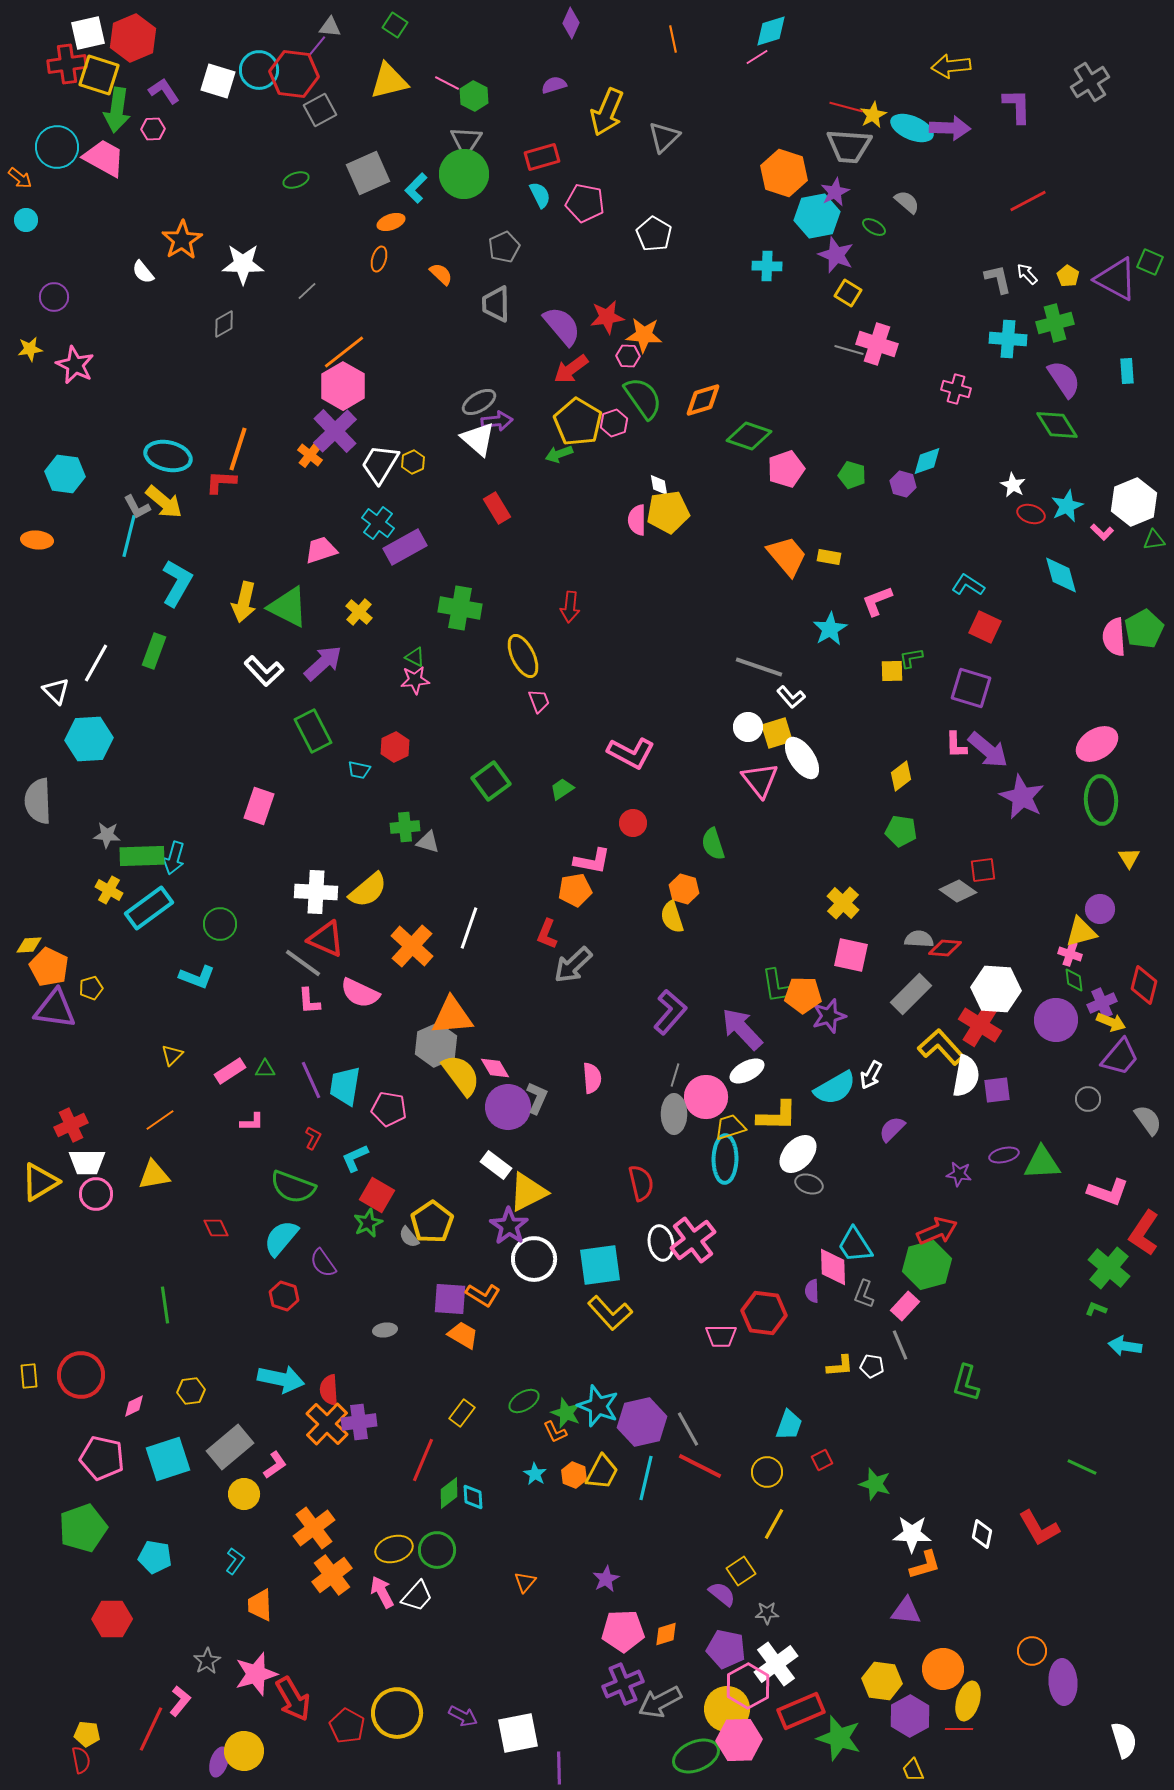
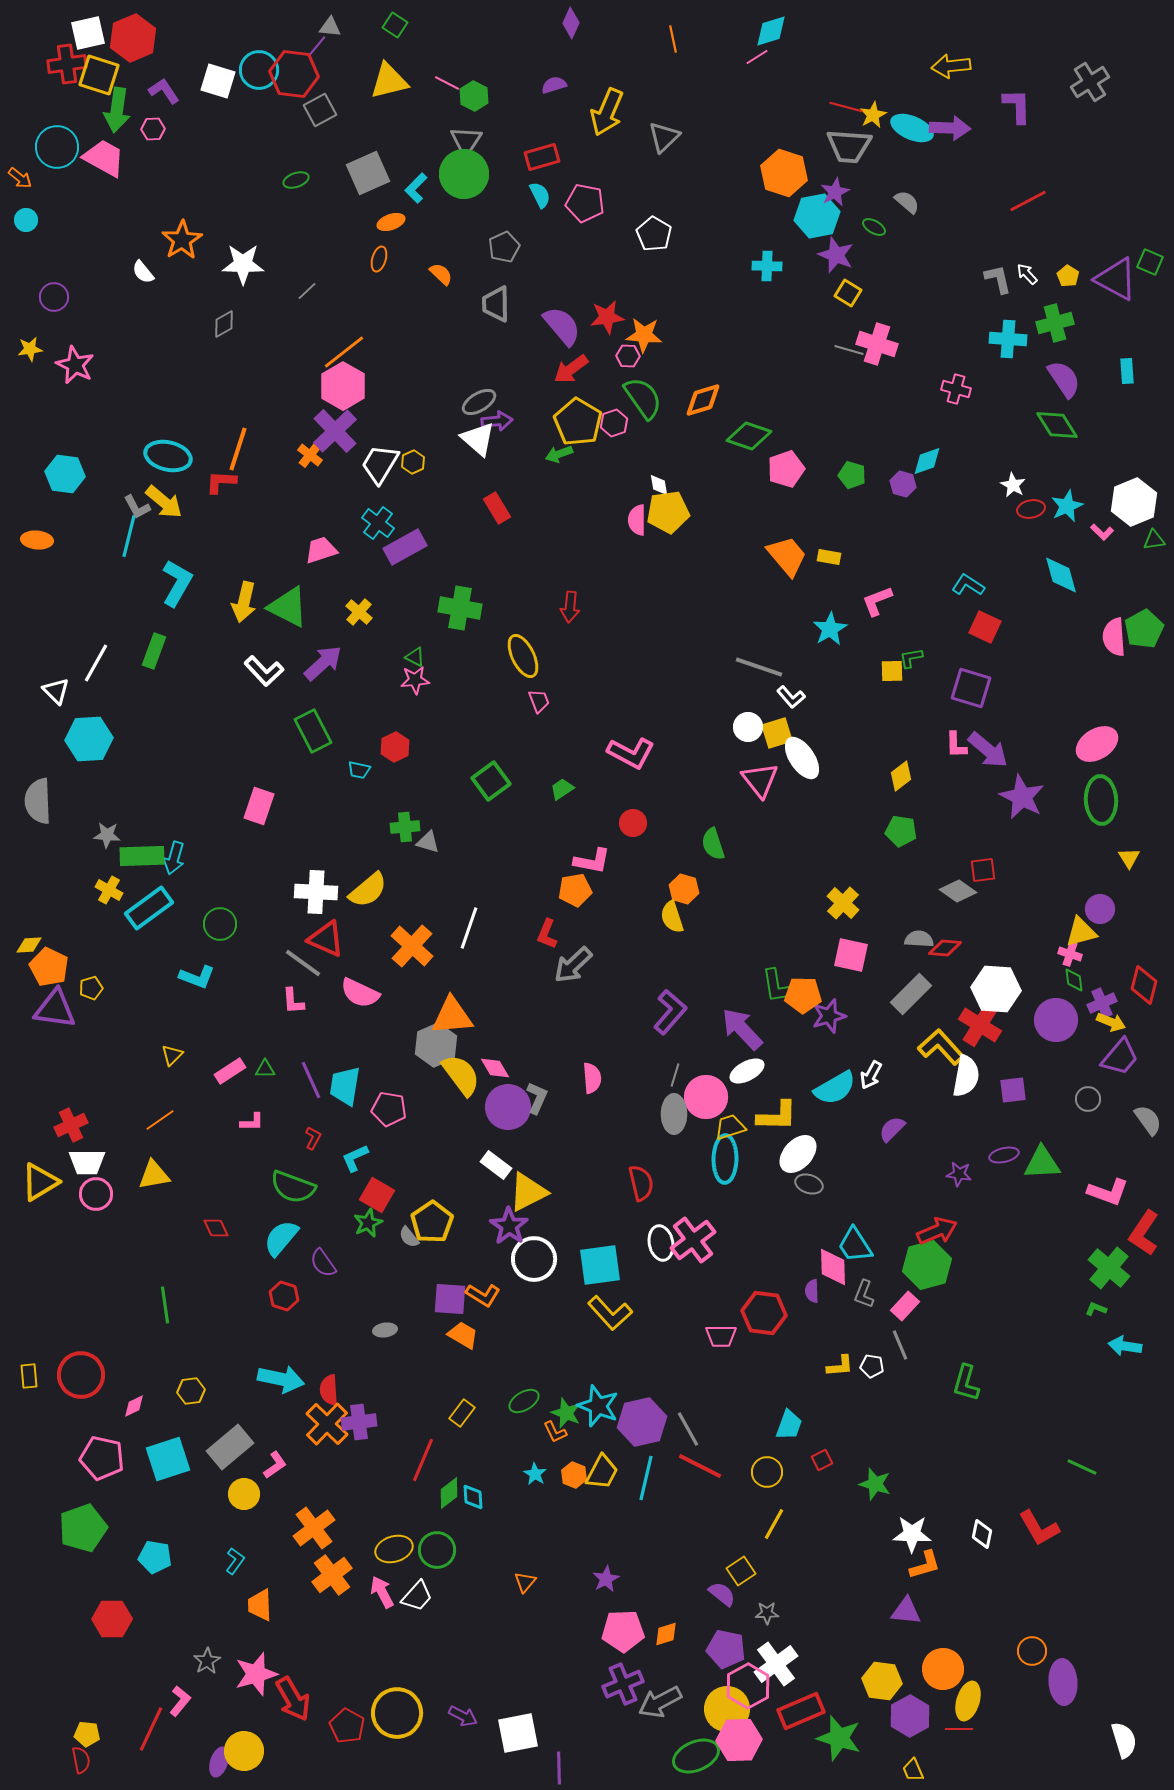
red ellipse at (1031, 514): moved 5 px up; rotated 28 degrees counterclockwise
pink L-shape at (309, 1001): moved 16 px left
purple square at (997, 1090): moved 16 px right
